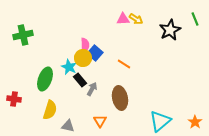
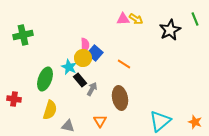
orange star: rotated 16 degrees counterclockwise
